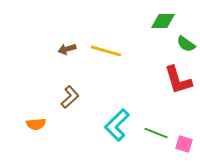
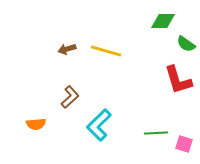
cyan L-shape: moved 18 px left
green line: rotated 25 degrees counterclockwise
